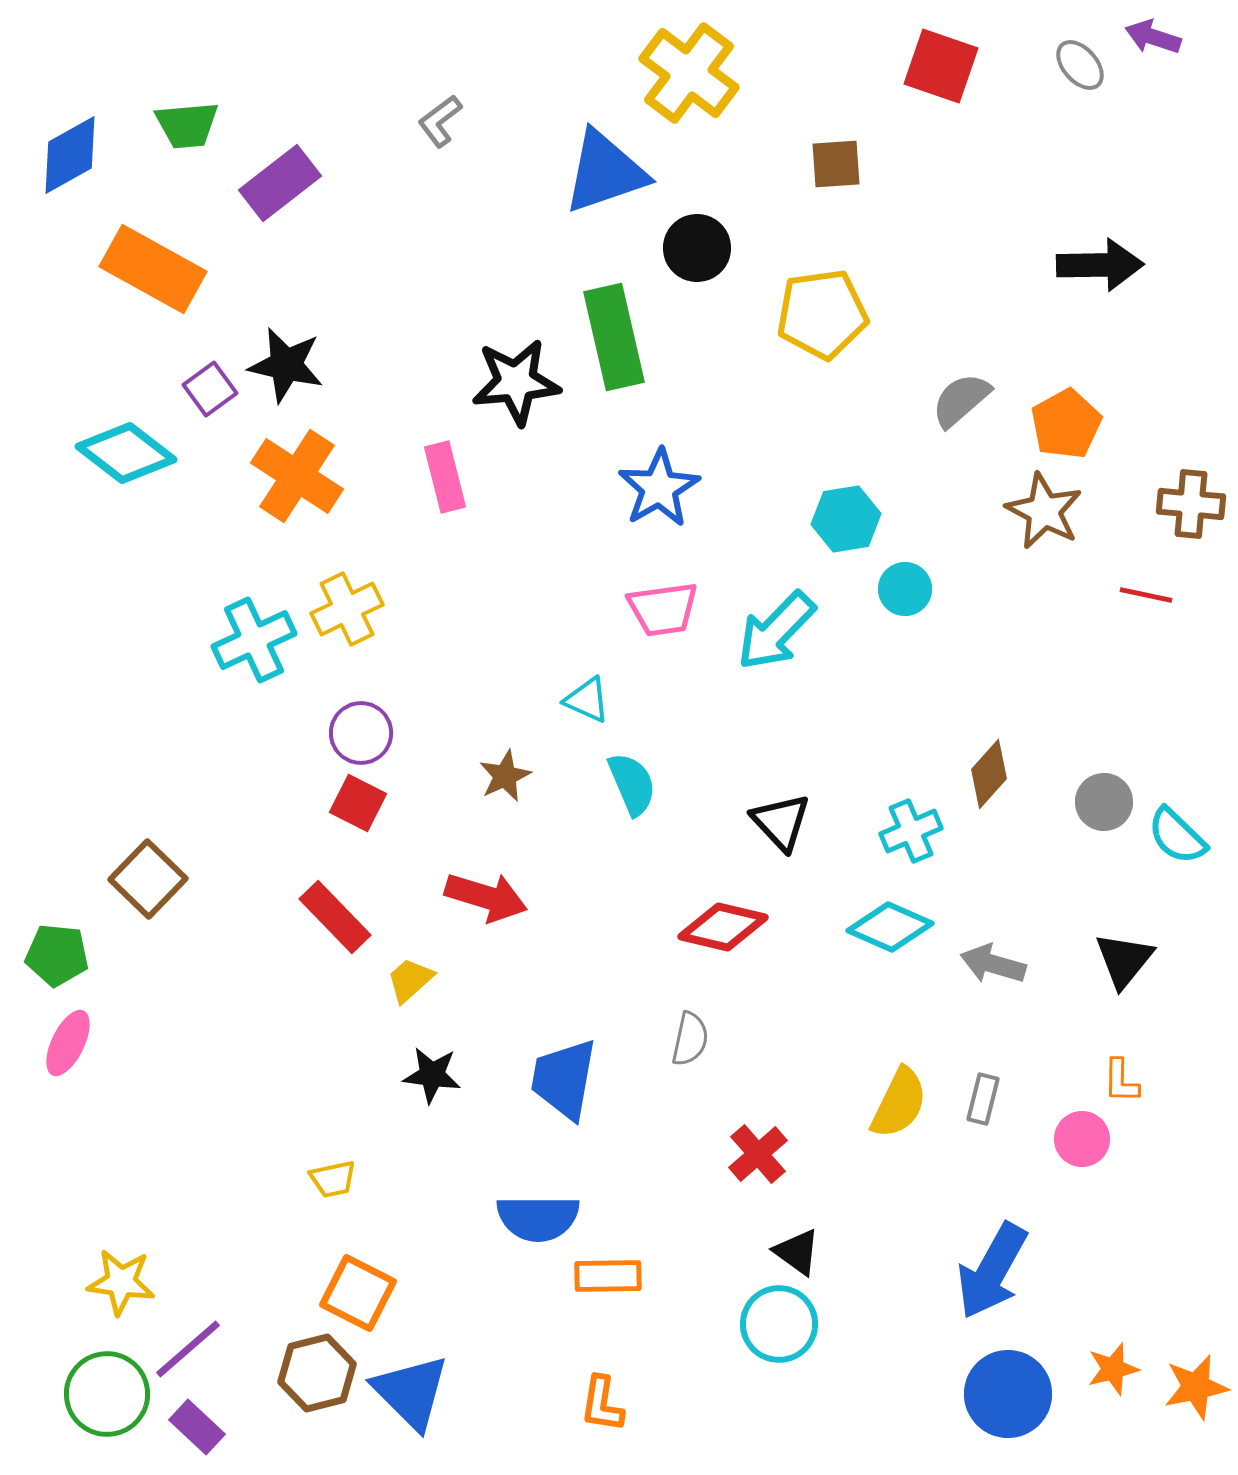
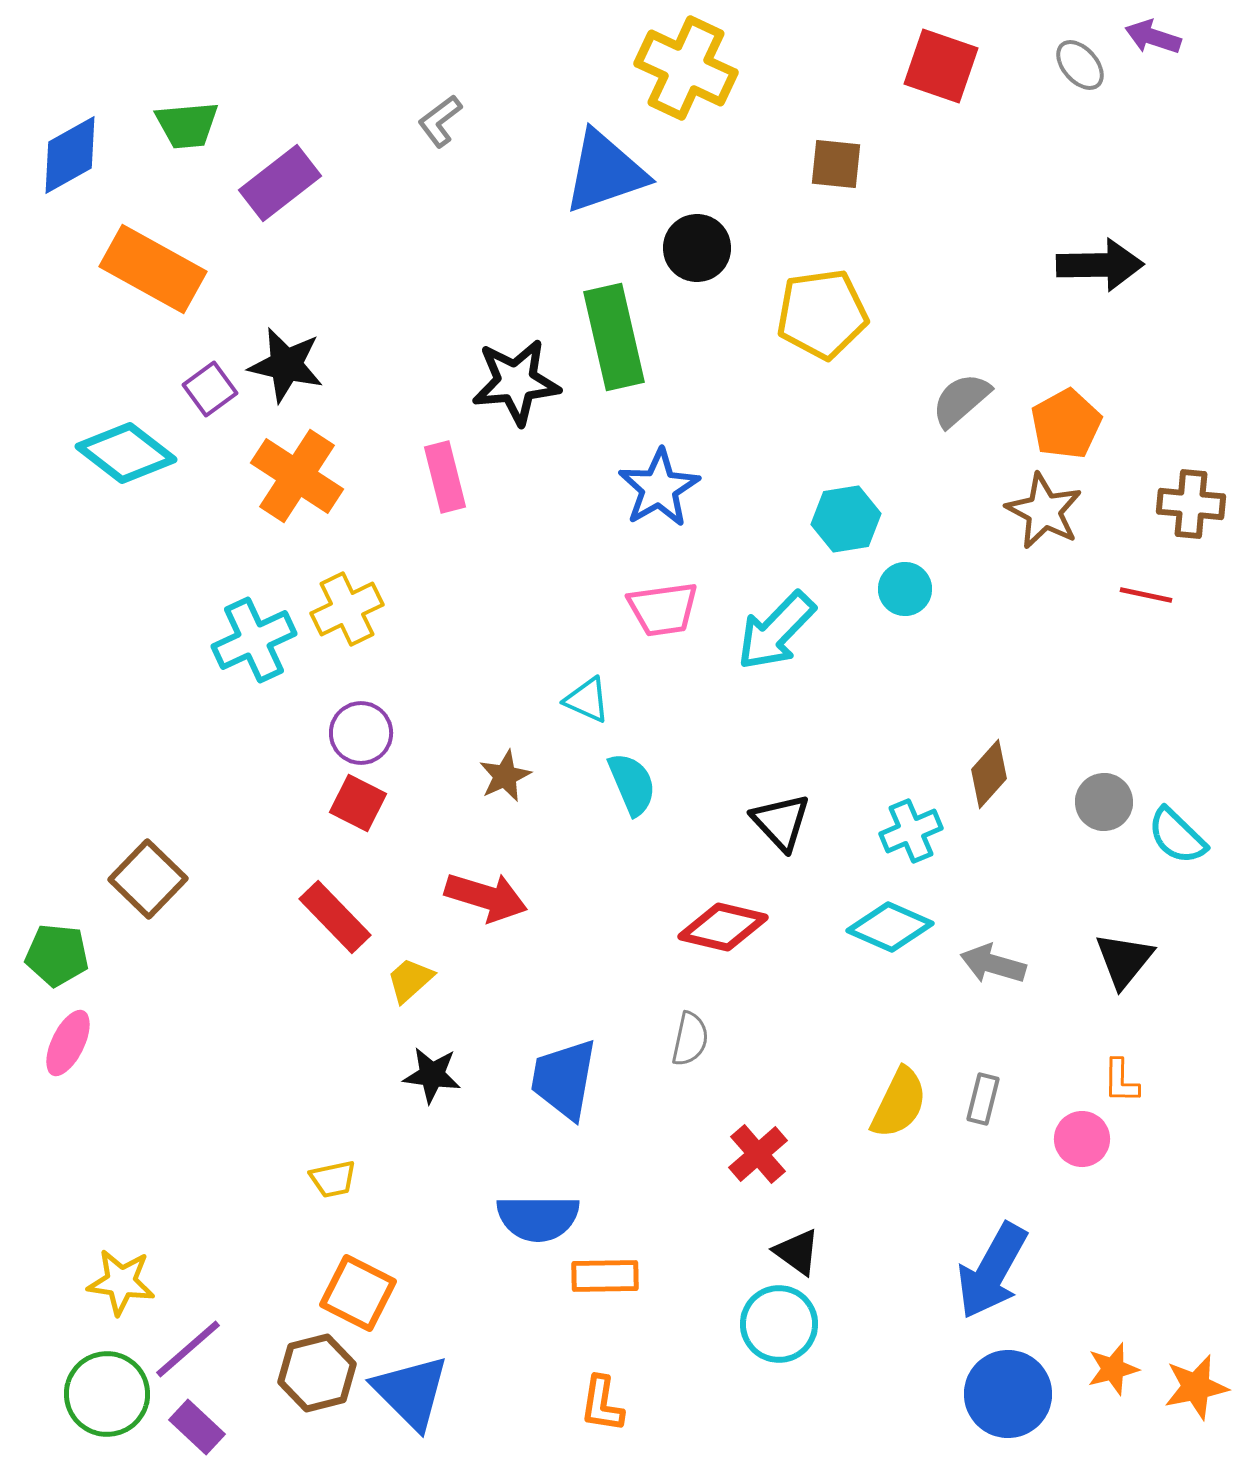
yellow cross at (689, 73): moved 3 px left, 5 px up; rotated 12 degrees counterclockwise
brown square at (836, 164): rotated 10 degrees clockwise
orange rectangle at (608, 1276): moved 3 px left
